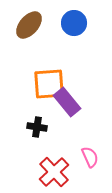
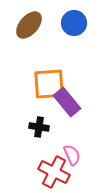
black cross: moved 2 px right
pink semicircle: moved 18 px left, 2 px up
red cross: rotated 20 degrees counterclockwise
